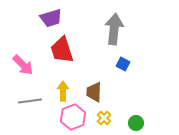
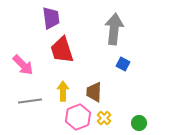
purple trapezoid: rotated 80 degrees counterclockwise
pink hexagon: moved 5 px right
green circle: moved 3 px right
